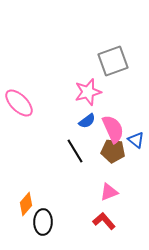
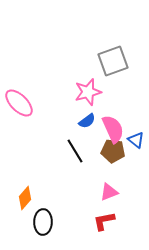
orange diamond: moved 1 px left, 6 px up
red L-shape: rotated 60 degrees counterclockwise
